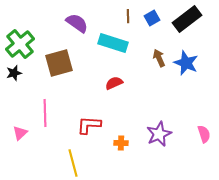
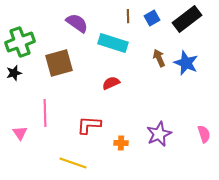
green cross: moved 2 px up; rotated 20 degrees clockwise
red semicircle: moved 3 px left
pink triangle: rotated 21 degrees counterclockwise
yellow line: rotated 56 degrees counterclockwise
